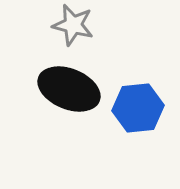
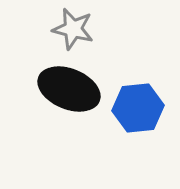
gray star: moved 4 px down
